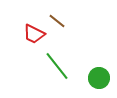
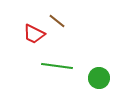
green line: rotated 44 degrees counterclockwise
